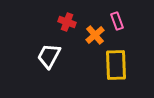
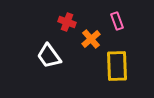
orange cross: moved 4 px left, 4 px down
white trapezoid: rotated 64 degrees counterclockwise
yellow rectangle: moved 1 px right, 1 px down
